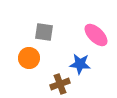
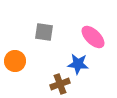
pink ellipse: moved 3 px left, 2 px down
orange circle: moved 14 px left, 3 px down
blue star: moved 2 px left
